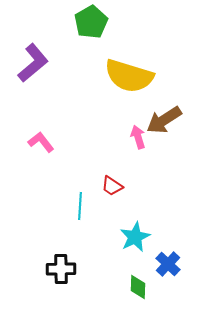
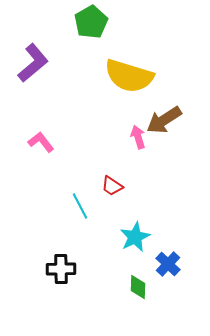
cyan line: rotated 32 degrees counterclockwise
